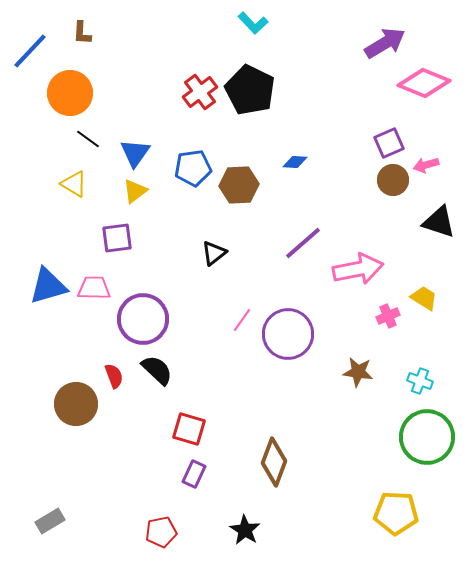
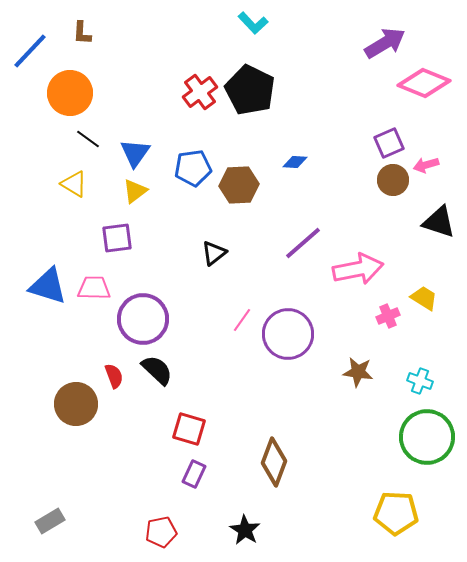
blue triangle at (48, 286): rotated 33 degrees clockwise
